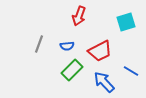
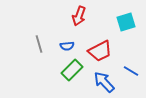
gray line: rotated 36 degrees counterclockwise
